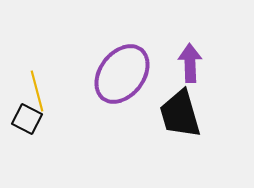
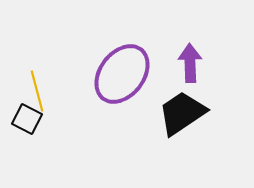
black trapezoid: moved 2 px right, 1 px up; rotated 72 degrees clockwise
